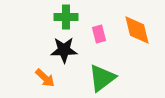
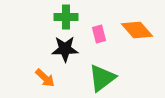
orange diamond: rotated 28 degrees counterclockwise
black star: moved 1 px right, 1 px up
